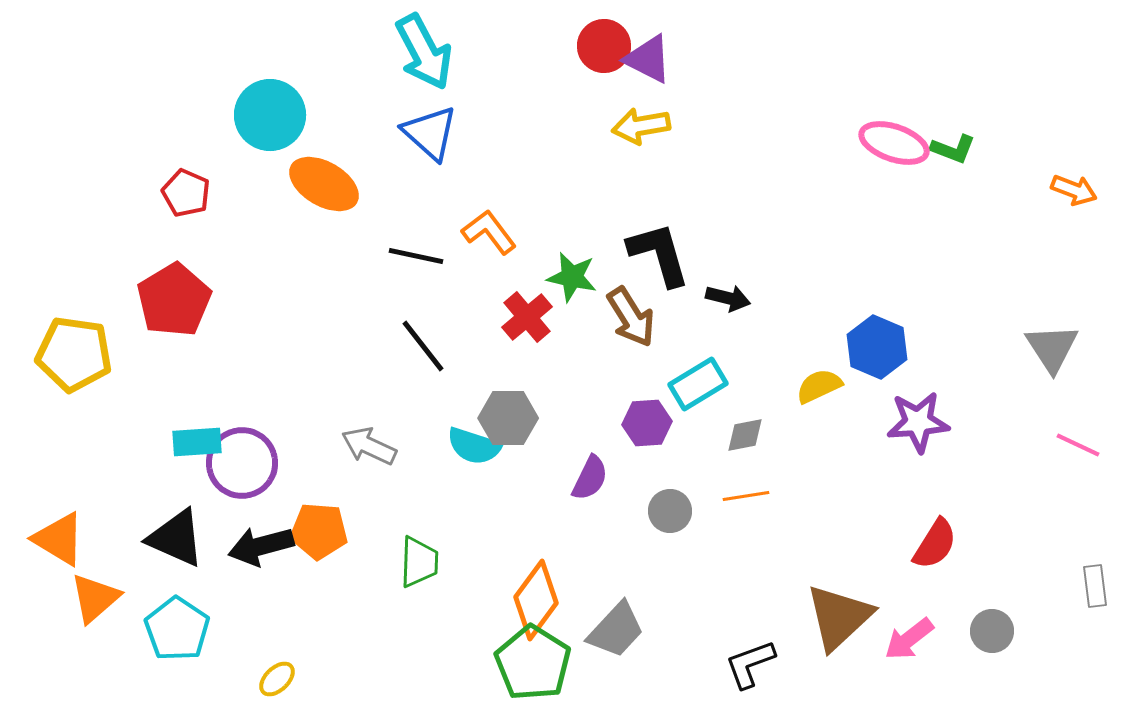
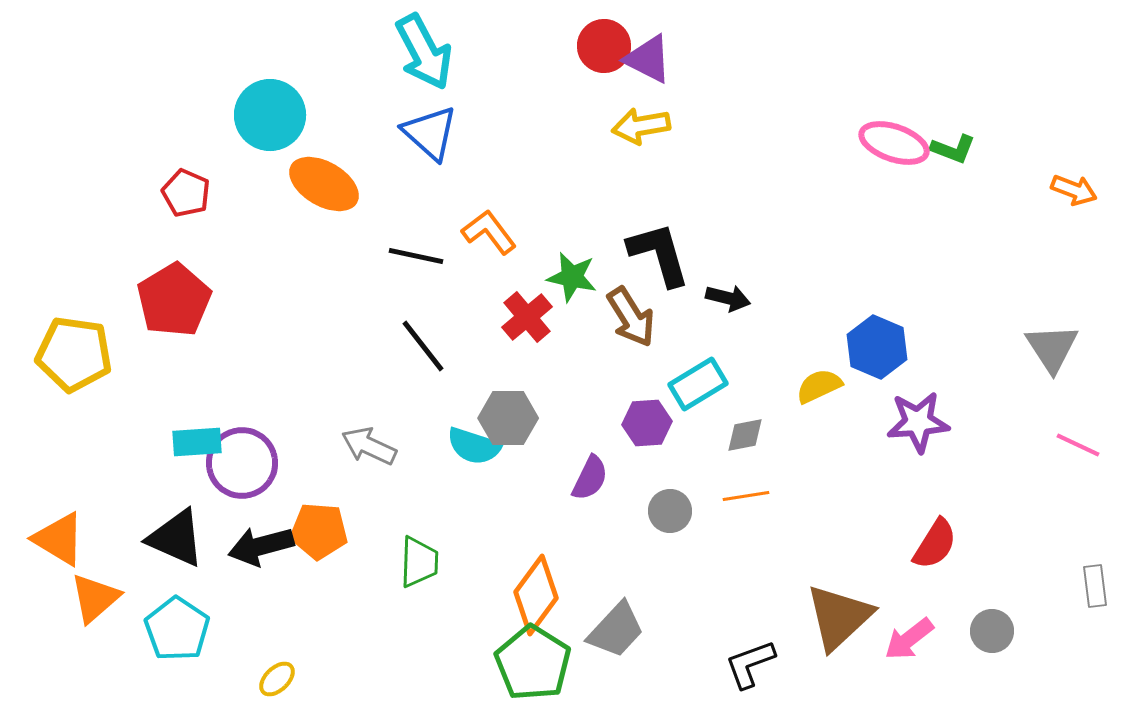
orange diamond at (536, 600): moved 5 px up
